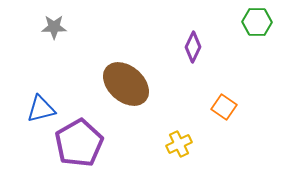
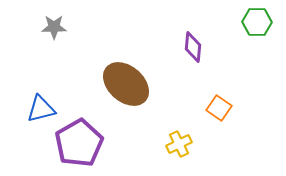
purple diamond: rotated 20 degrees counterclockwise
orange square: moved 5 px left, 1 px down
